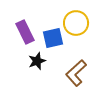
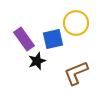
purple rectangle: moved 1 px left, 7 px down; rotated 10 degrees counterclockwise
blue square: moved 1 px down
brown L-shape: rotated 20 degrees clockwise
